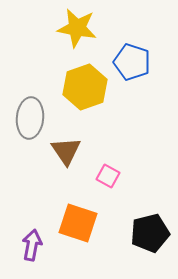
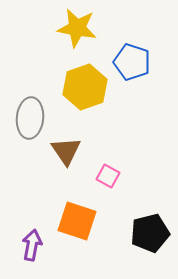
orange square: moved 1 px left, 2 px up
